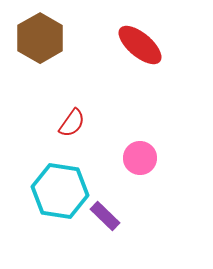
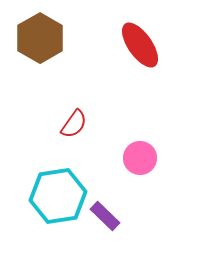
red ellipse: rotated 15 degrees clockwise
red semicircle: moved 2 px right, 1 px down
cyan hexagon: moved 2 px left, 5 px down; rotated 18 degrees counterclockwise
